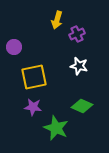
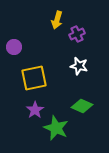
yellow square: moved 1 px down
purple star: moved 2 px right, 3 px down; rotated 30 degrees clockwise
